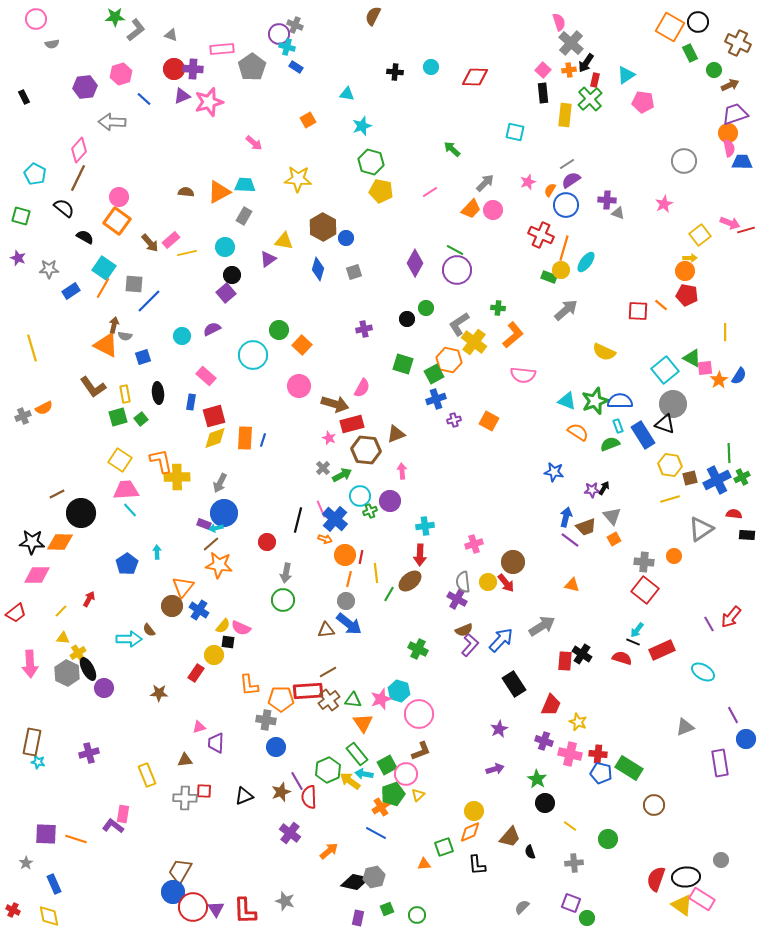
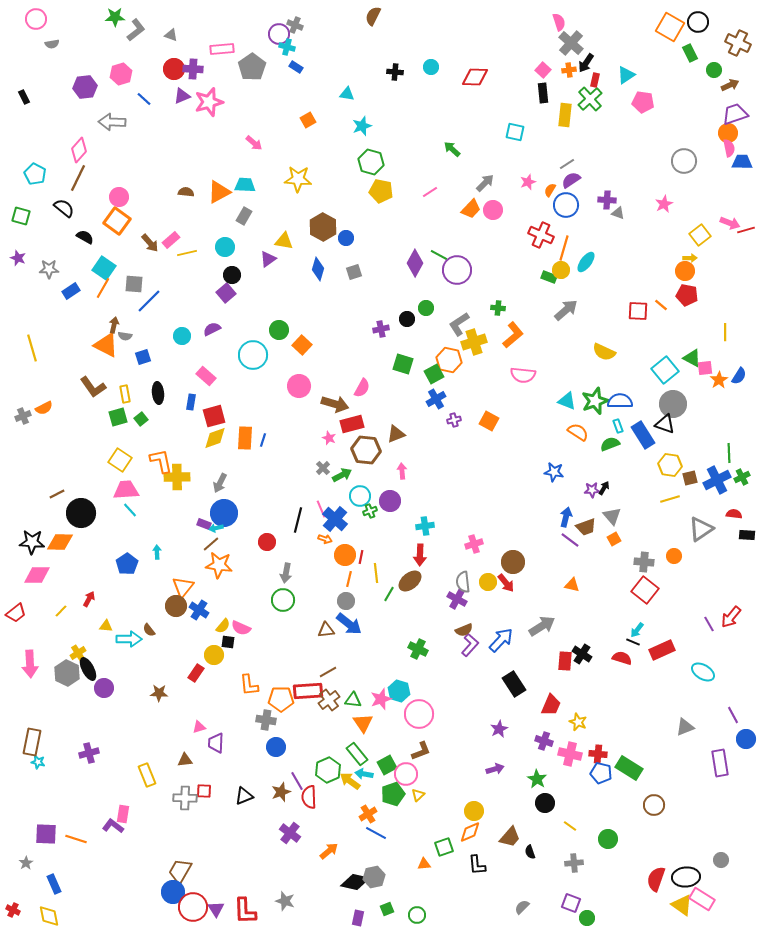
green line at (455, 250): moved 16 px left, 5 px down
purple cross at (364, 329): moved 17 px right
yellow cross at (474, 342): rotated 35 degrees clockwise
blue cross at (436, 399): rotated 12 degrees counterclockwise
brown circle at (172, 606): moved 4 px right
yellow triangle at (63, 638): moved 43 px right, 12 px up
orange cross at (381, 807): moved 13 px left, 7 px down
